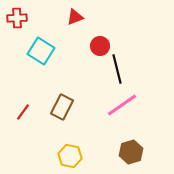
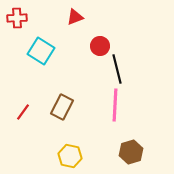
pink line: moved 7 px left; rotated 52 degrees counterclockwise
